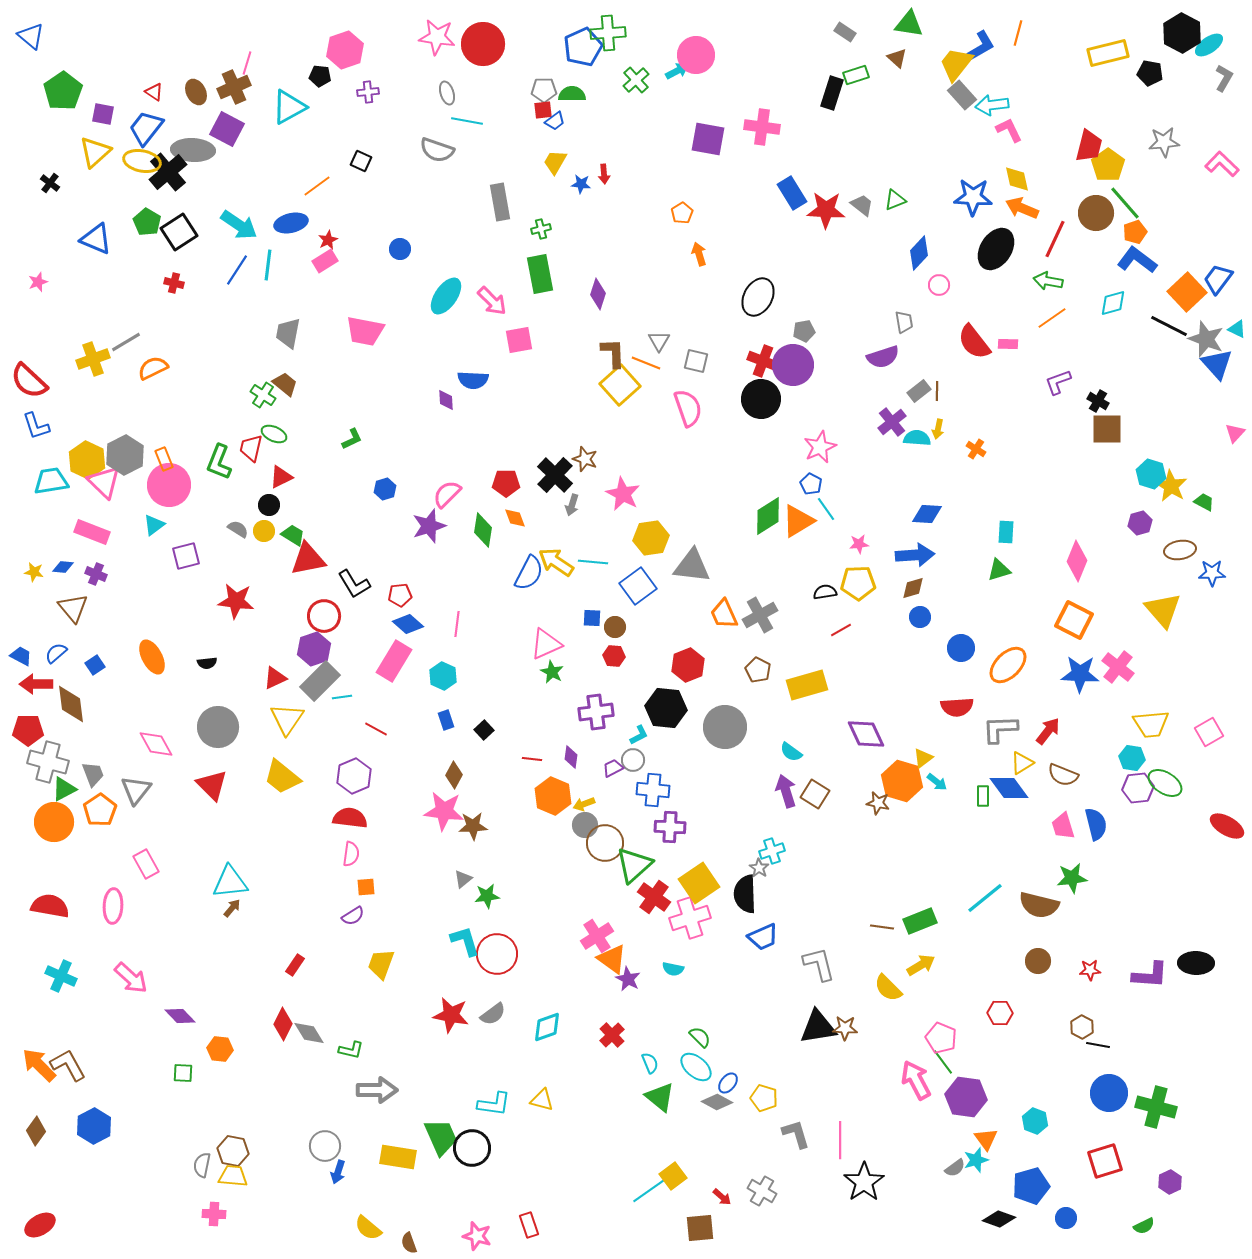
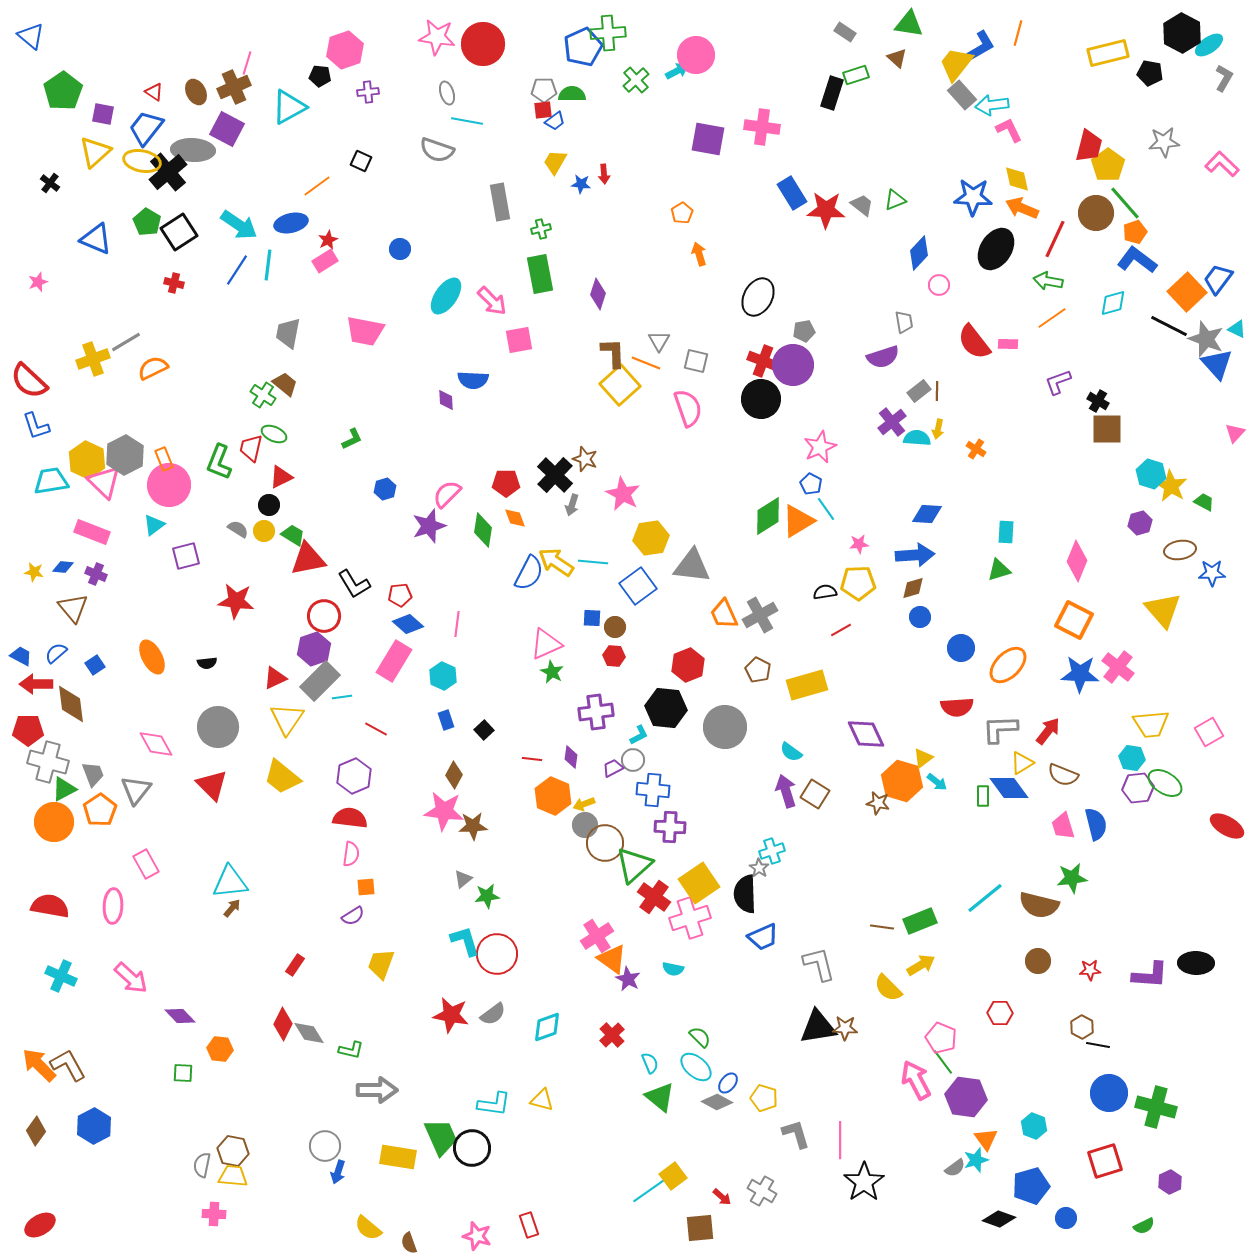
cyan hexagon at (1035, 1121): moved 1 px left, 5 px down
